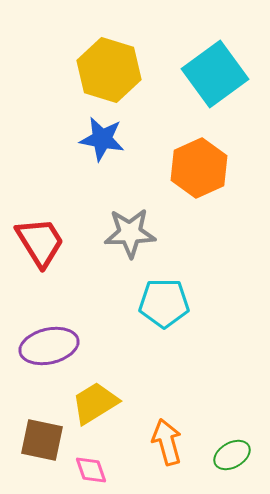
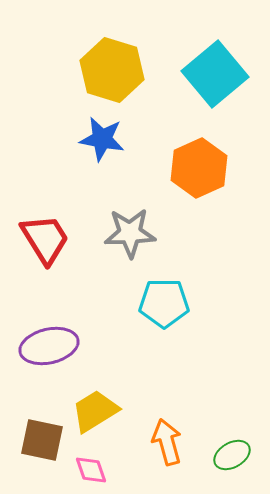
yellow hexagon: moved 3 px right
cyan square: rotated 4 degrees counterclockwise
red trapezoid: moved 5 px right, 3 px up
yellow trapezoid: moved 8 px down
